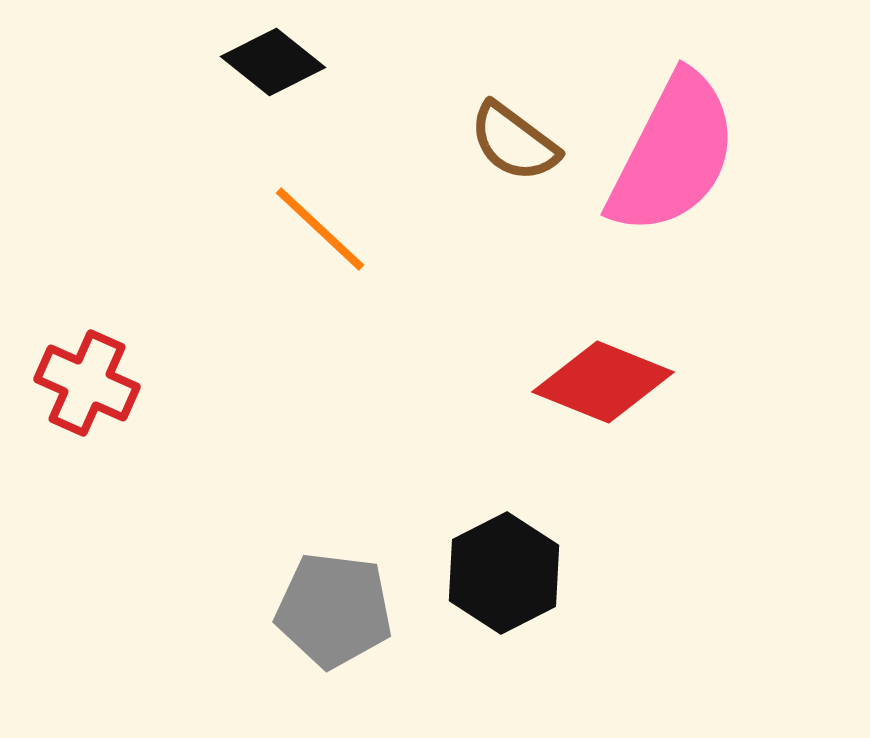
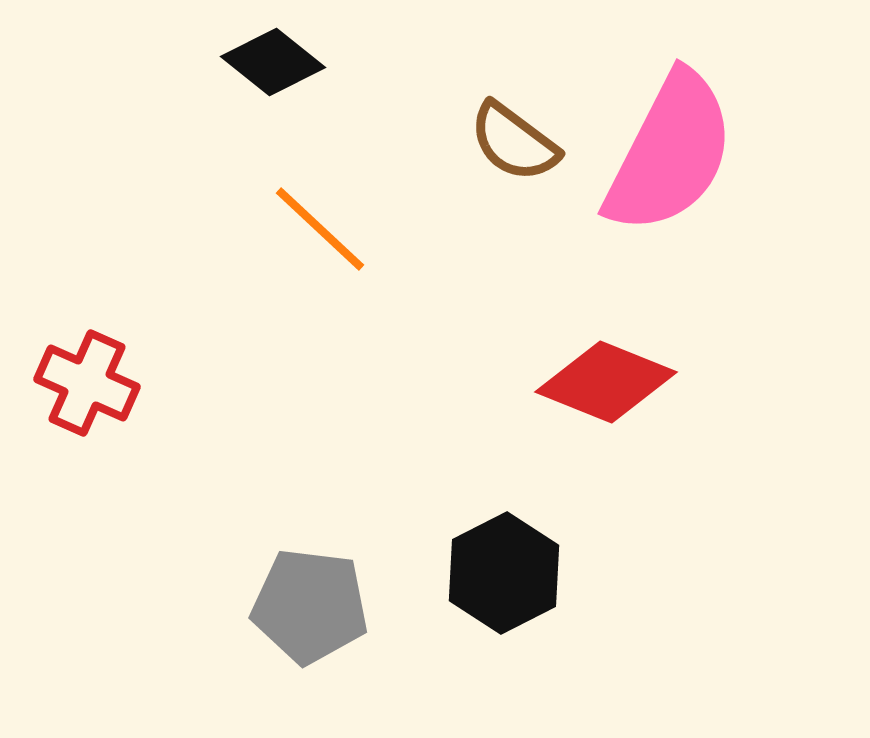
pink semicircle: moved 3 px left, 1 px up
red diamond: moved 3 px right
gray pentagon: moved 24 px left, 4 px up
